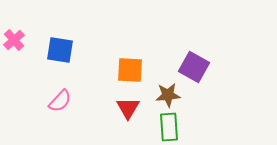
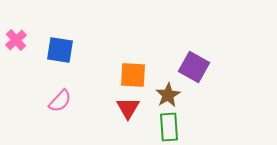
pink cross: moved 2 px right
orange square: moved 3 px right, 5 px down
brown star: rotated 25 degrees counterclockwise
